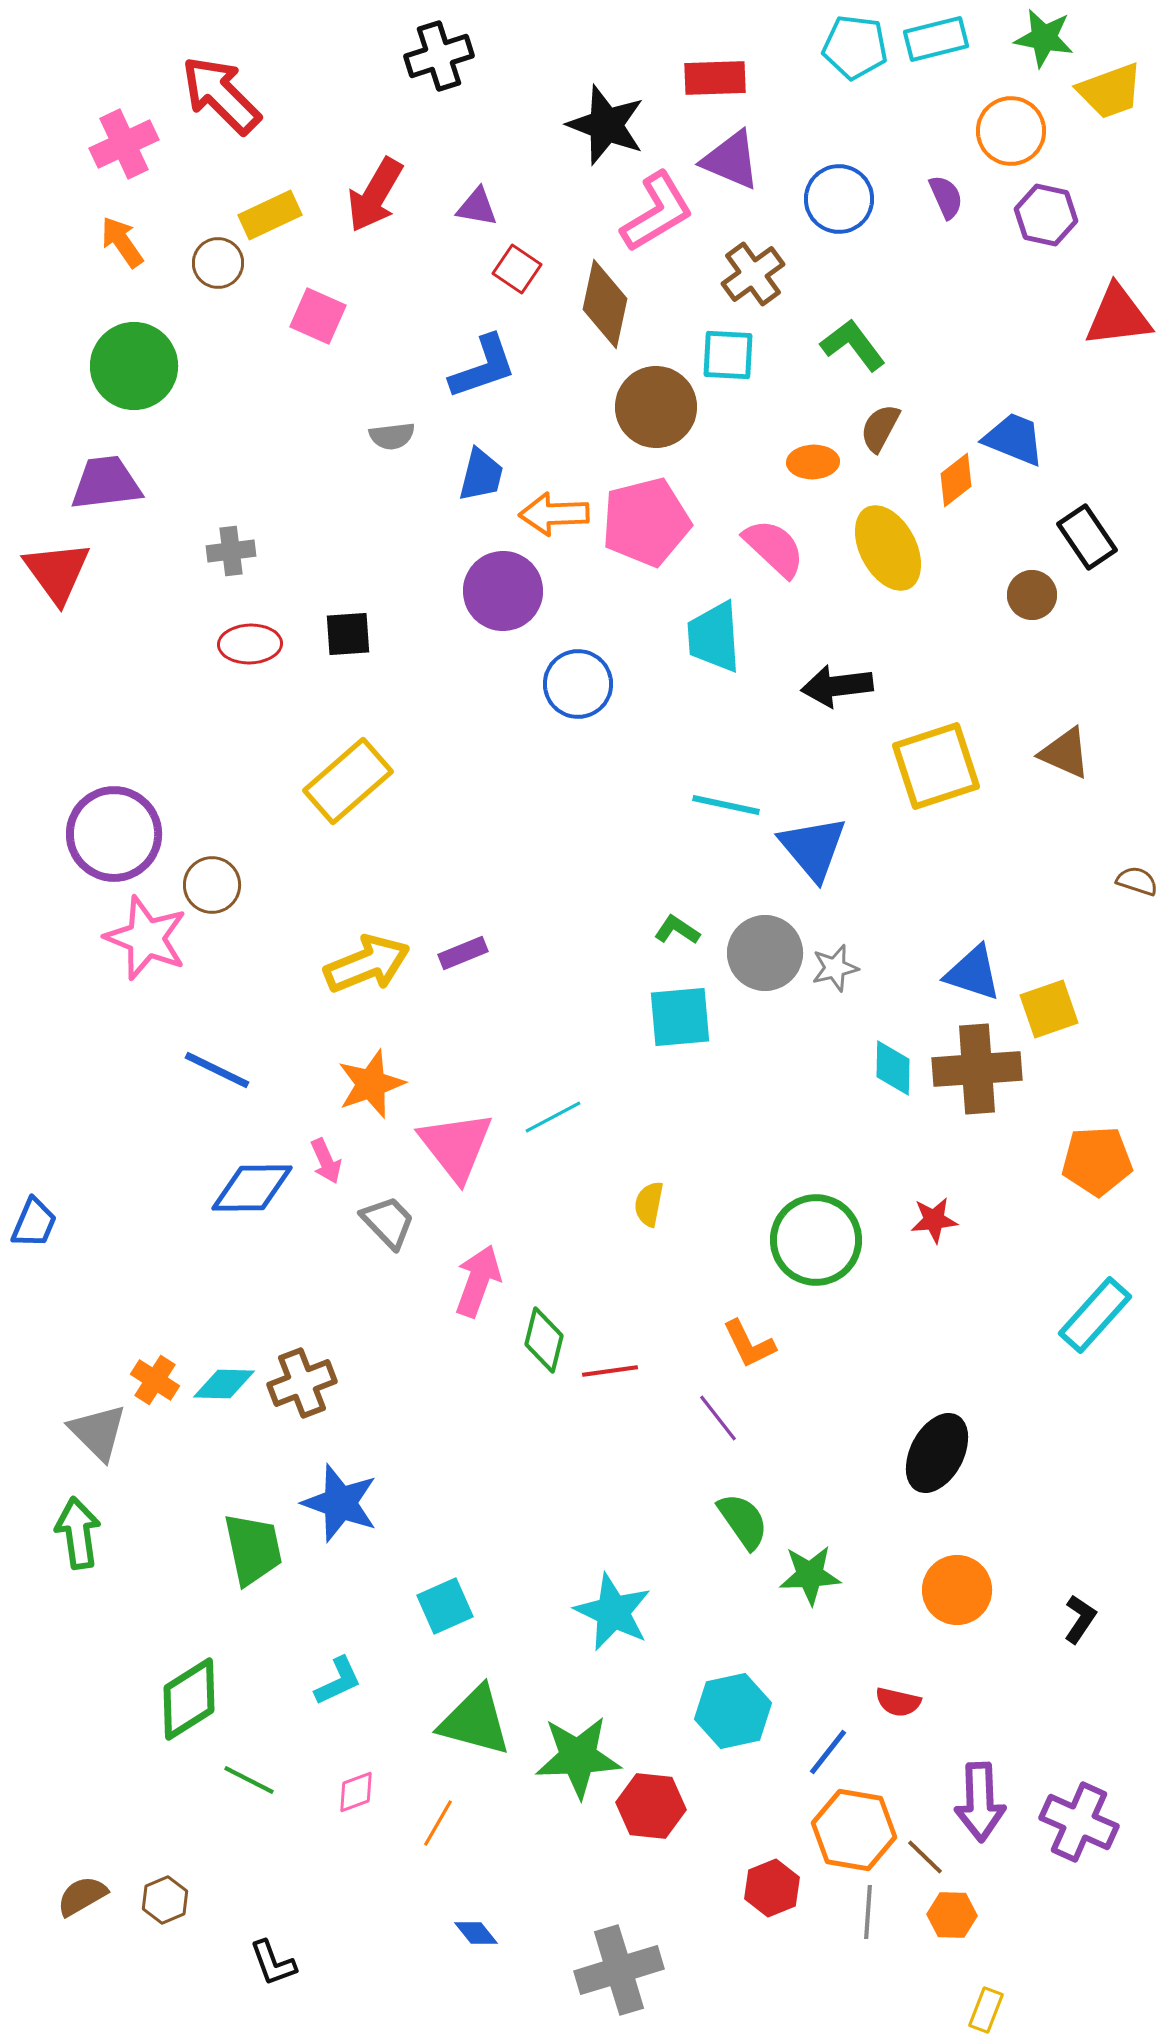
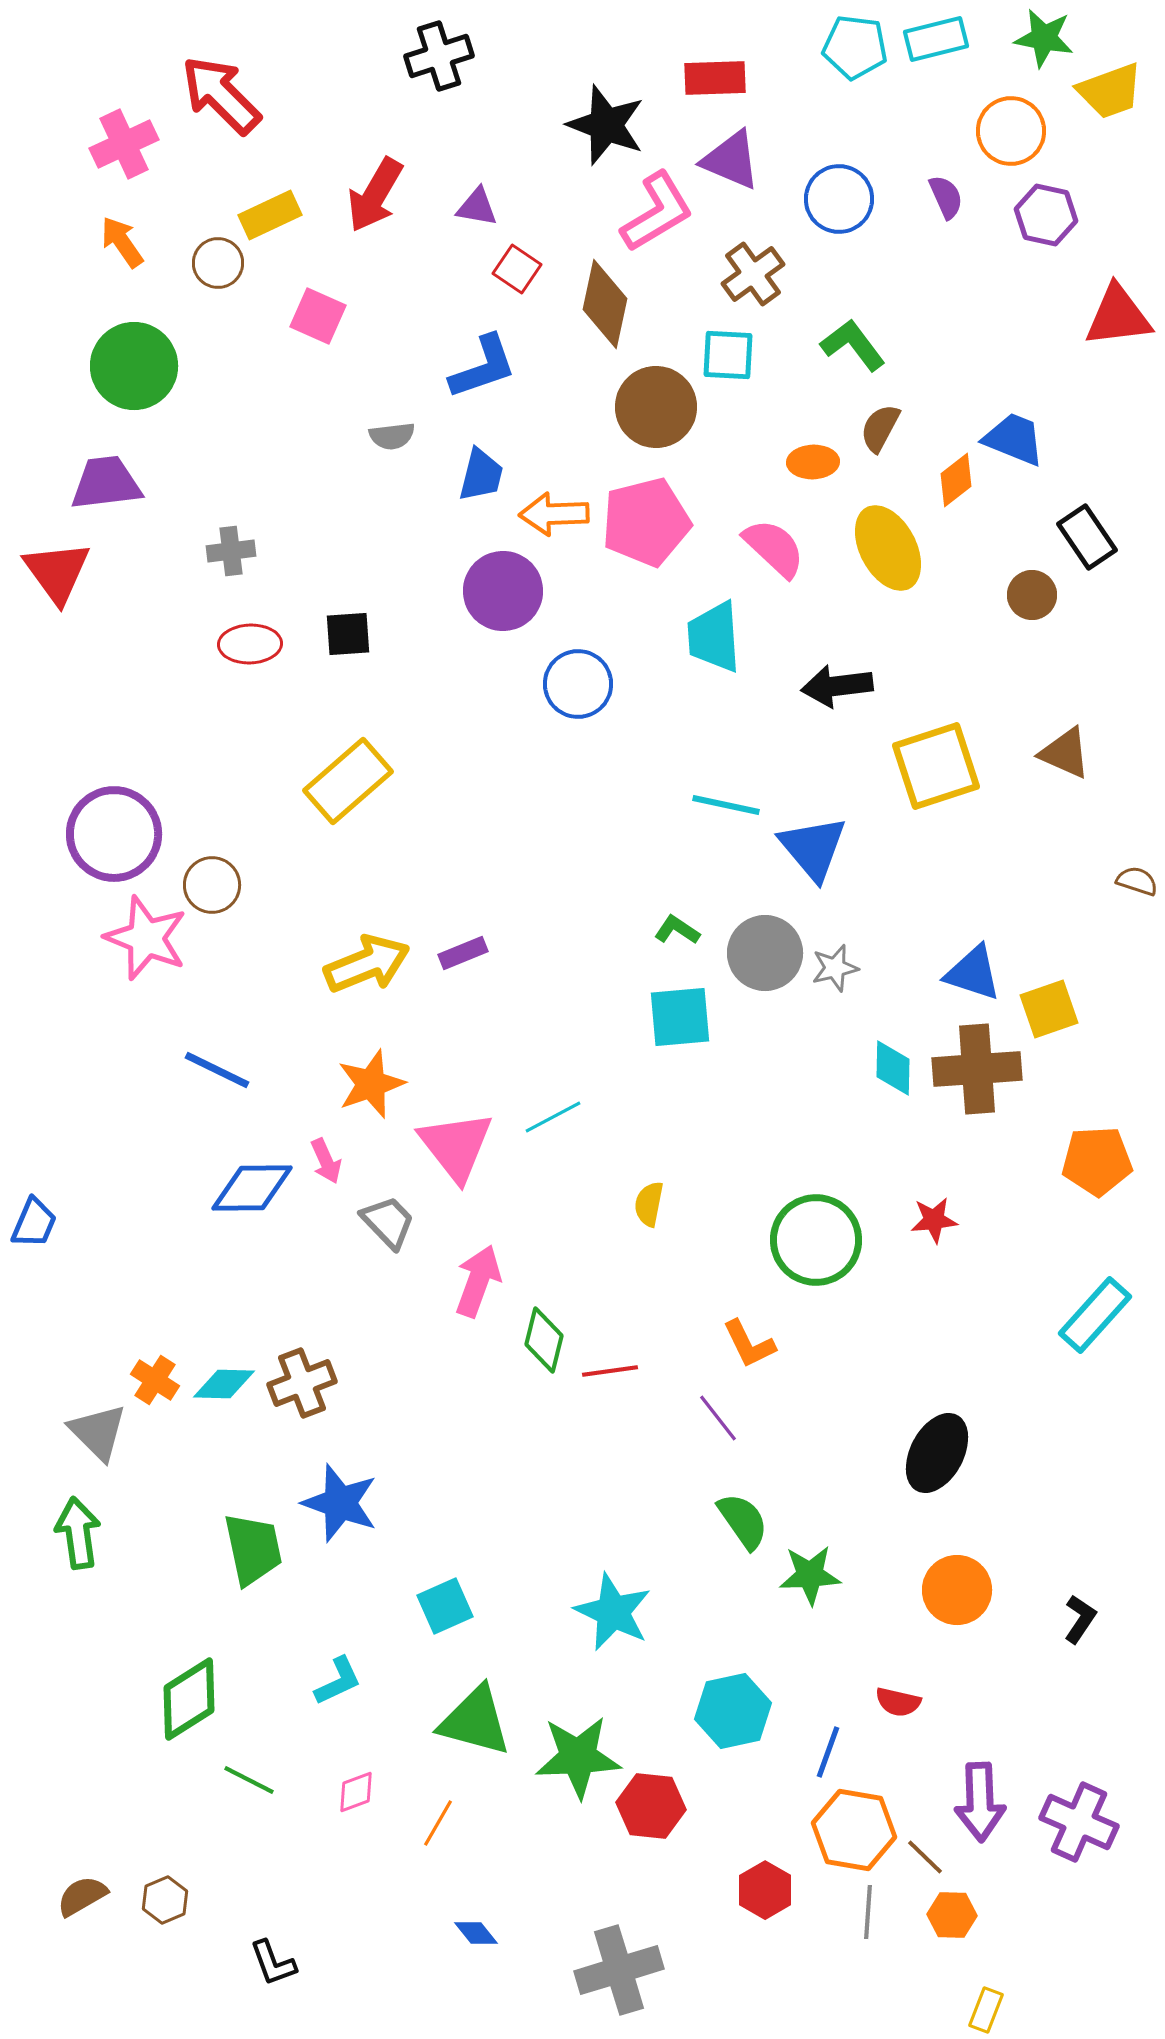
blue line at (828, 1752): rotated 18 degrees counterclockwise
red hexagon at (772, 1888): moved 7 px left, 2 px down; rotated 8 degrees counterclockwise
